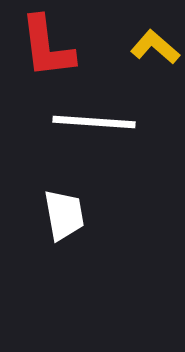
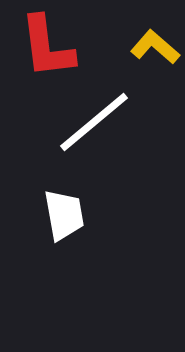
white line: rotated 44 degrees counterclockwise
